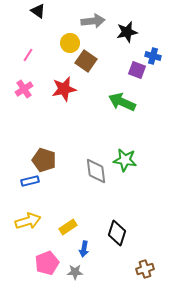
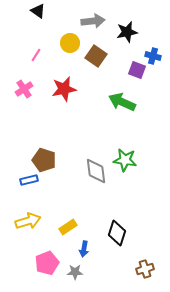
pink line: moved 8 px right
brown square: moved 10 px right, 5 px up
blue rectangle: moved 1 px left, 1 px up
